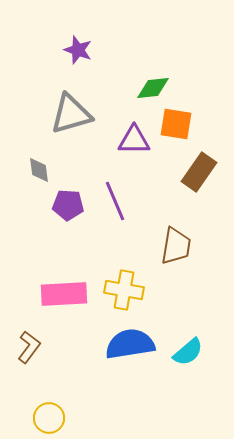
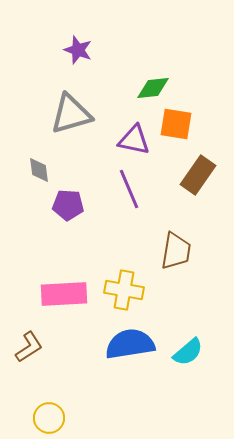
purple triangle: rotated 12 degrees clockwise
brown rectangle: moved 1 px left, 3 px down
purple line: moved 14 px right, 12 px up
brown trapezoid: moved 5 px down
brown L-shape: rotated 20 degrees clockwise
